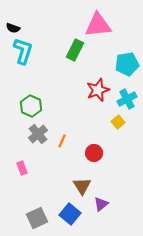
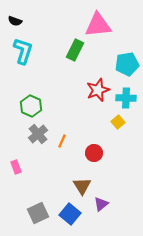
black semicircle: moved 2 px right, 7 px up
cyan cross: moved 1 px left, 1 px up; rotated 30 degrees clockwise
pink rectangle: moved 6 px left, 1 px up
gray square: moved 1 px right, 5 px up
